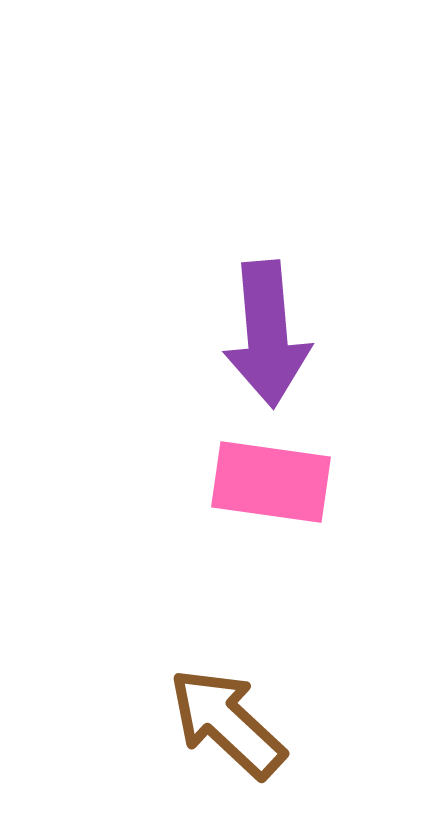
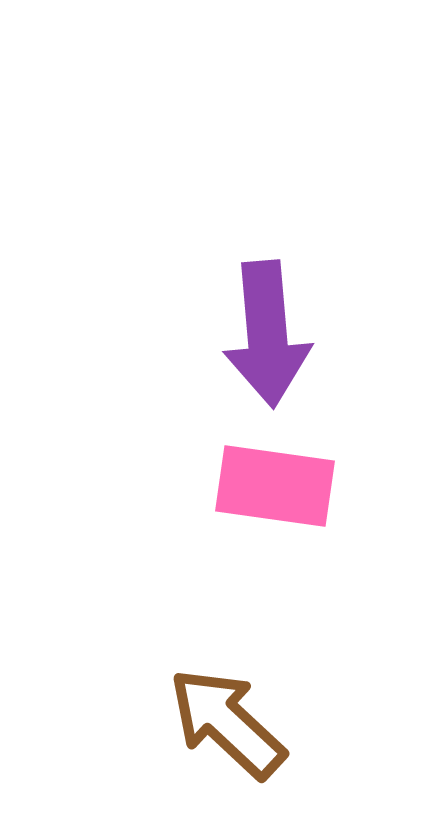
pink rectangle: moved 4 px right, 4 px down
